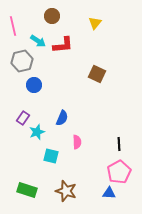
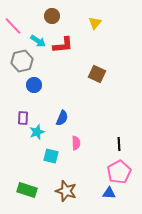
pink line: rotated 30 degrees counterclockwise
purple rectangle: rotated 32 degrees counterclockwise
pink semicircle: moved 1 px left, 1 px down
